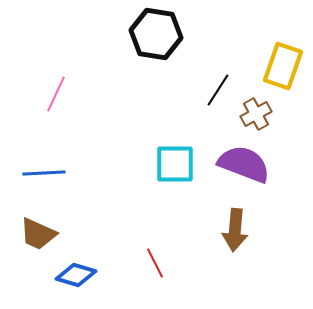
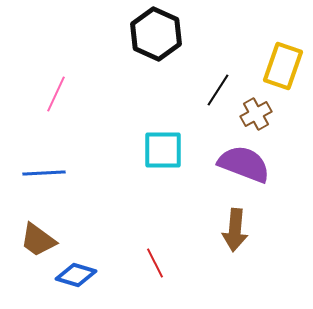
black hexagon: rotated 15 degrees clockwise
cyan square: moved 12 px left, 14 px up
brown trapezoid: moved 6 px down; rotated 12 degrees clockwise
